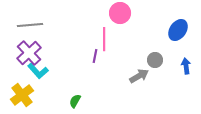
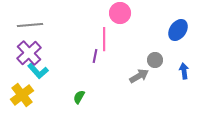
blue arrow: moved 2 px left, 5 px down
green semicircle: moved 4 px right, 4 px up
